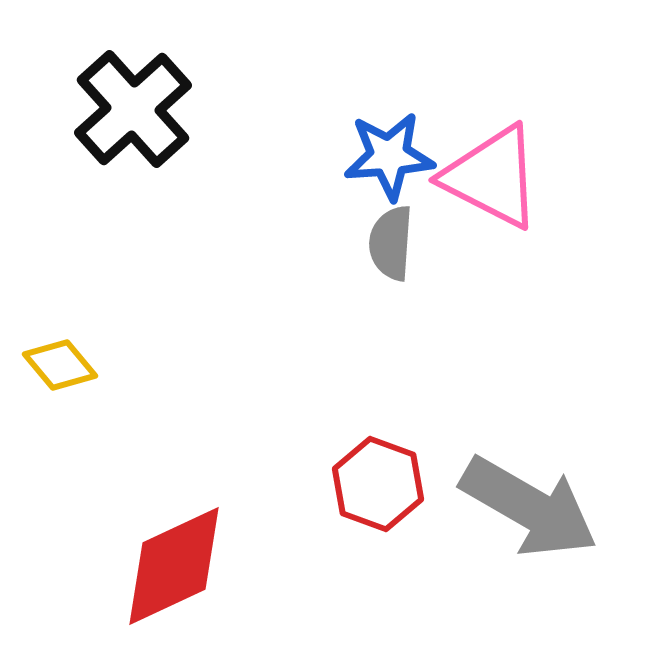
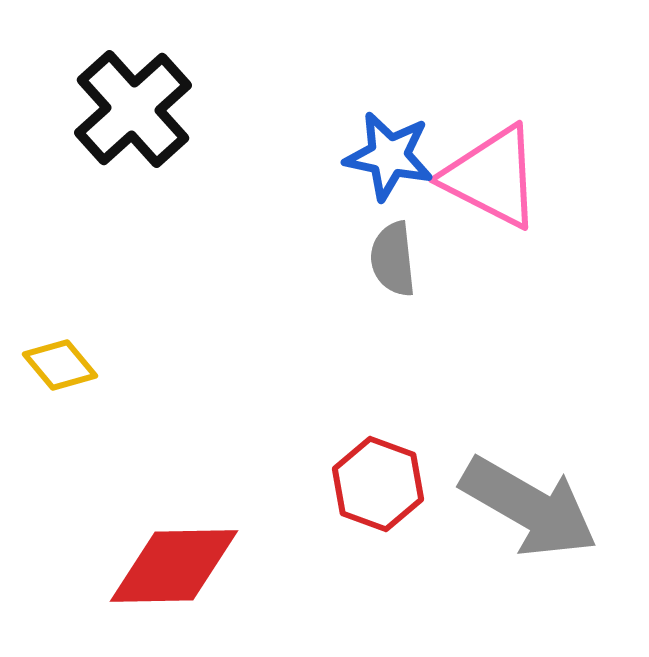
blue star: rotated 16 degrees clockwise
gray semicircle: moved 2 px right, 16 px down; rotated 10 degrees counterclockwise
red diamond: rotated 24 degrees clockwise
